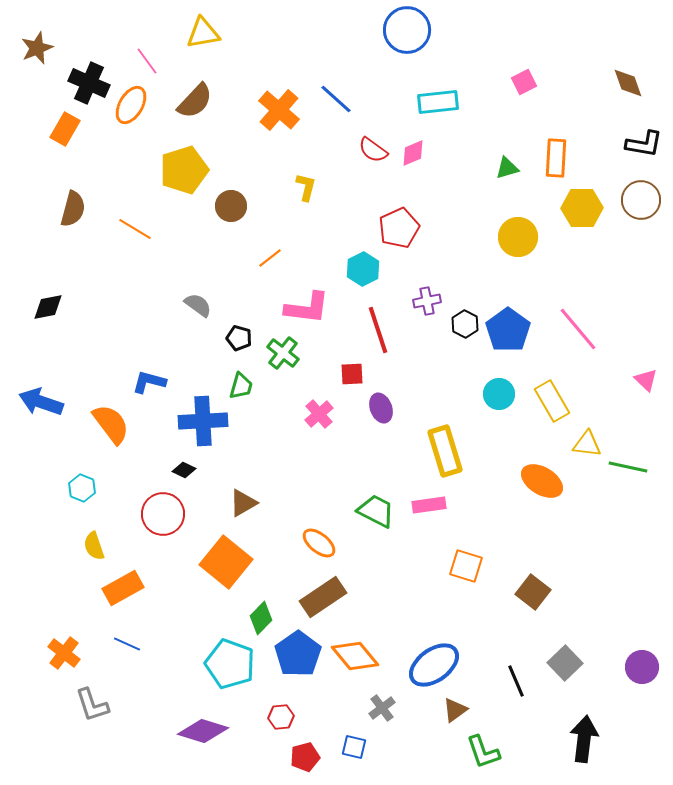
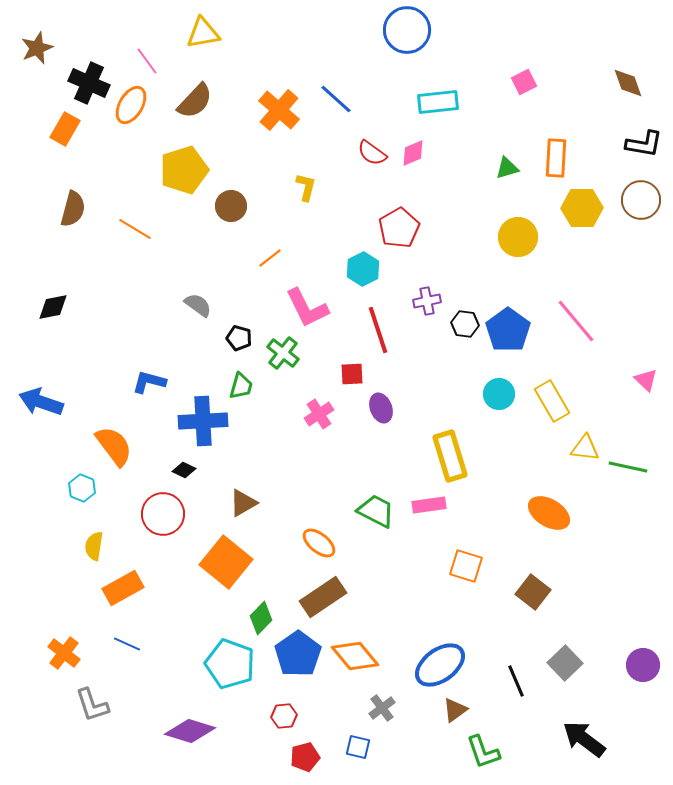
red semicircle at (373, 150): moved 1 px left, 3 px down
red pentagon at (399, 228): rotated 6 degrees counterclockwise
black diamond at (48, 307): moved 5 px right
pink L-shape at (307, 308): rotated 57 degrees clockwise
black hexagon at (465, 324): rotated 20 degrees counterclockwise
pink line at (578, 329): moved 2 px left, 8 px up
pink cross at (319, 414): rotated 8 degrees clockwise
orange semicircle at (111, 424): moved 3 px right, 22 px down
yellow triangle at (587, 444): moved 2 px left, 4 px down
yellow rectangle at (445, 451): moved 5 px right, 5 px down
orange ellipse at (542, 481): moved 7 px right, 32 px down
yellow semicircle at (94, 546): rotated 28 degrees clockwise
blue ellipse at (434, 665): moved 6 px right
purple circle at (642, 667): moved 1 px right, 2 px up
red hexagon at (281, 717): moved 3 px right, 1 px up
purple diamond at (203, 731): moved 13 px left
black arrow at (584, 739): rotated 60 degrees counterclockwise
blue square at (354, 747): moved 4 px right
